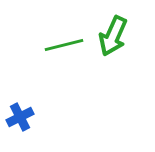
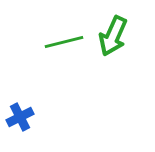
green line: moved 3 px up
